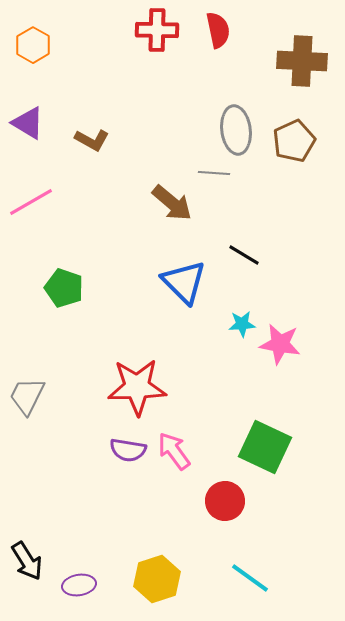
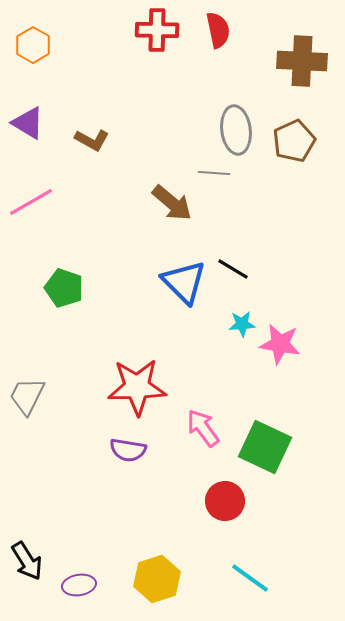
black line: moved 11 px left, 14 px down
pink arrow: moved 29 px right, 23 px up
